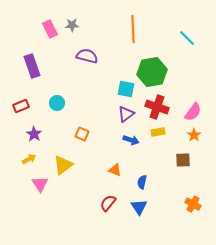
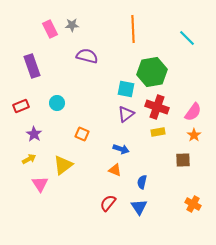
blue arrow: moved 10 px left, 9 px down
